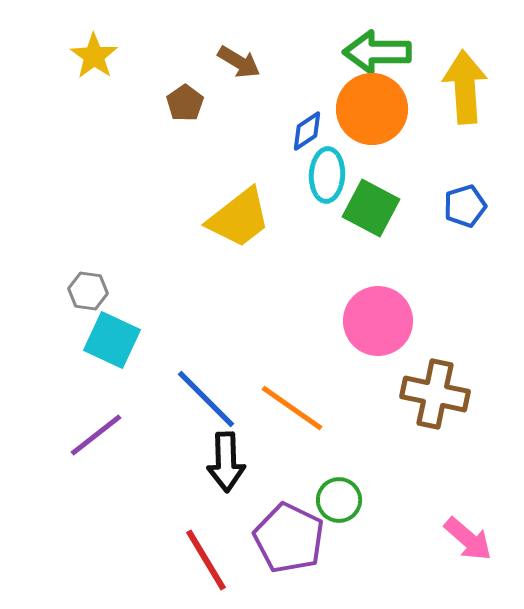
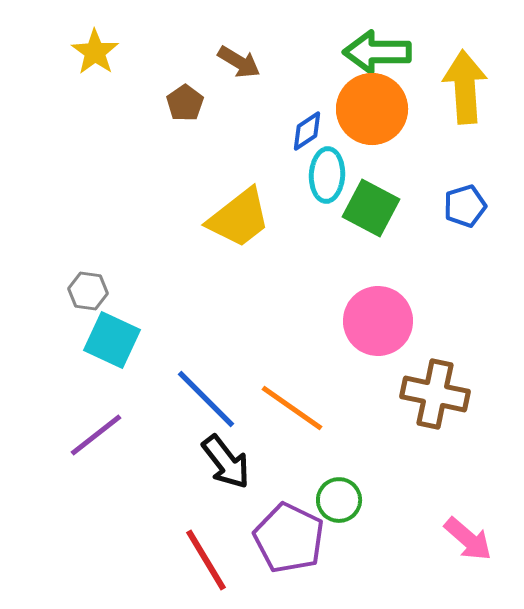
yellow star: moved 1 px right, 4 px up
black arrow: rotated 36 degrees counterclockwise
